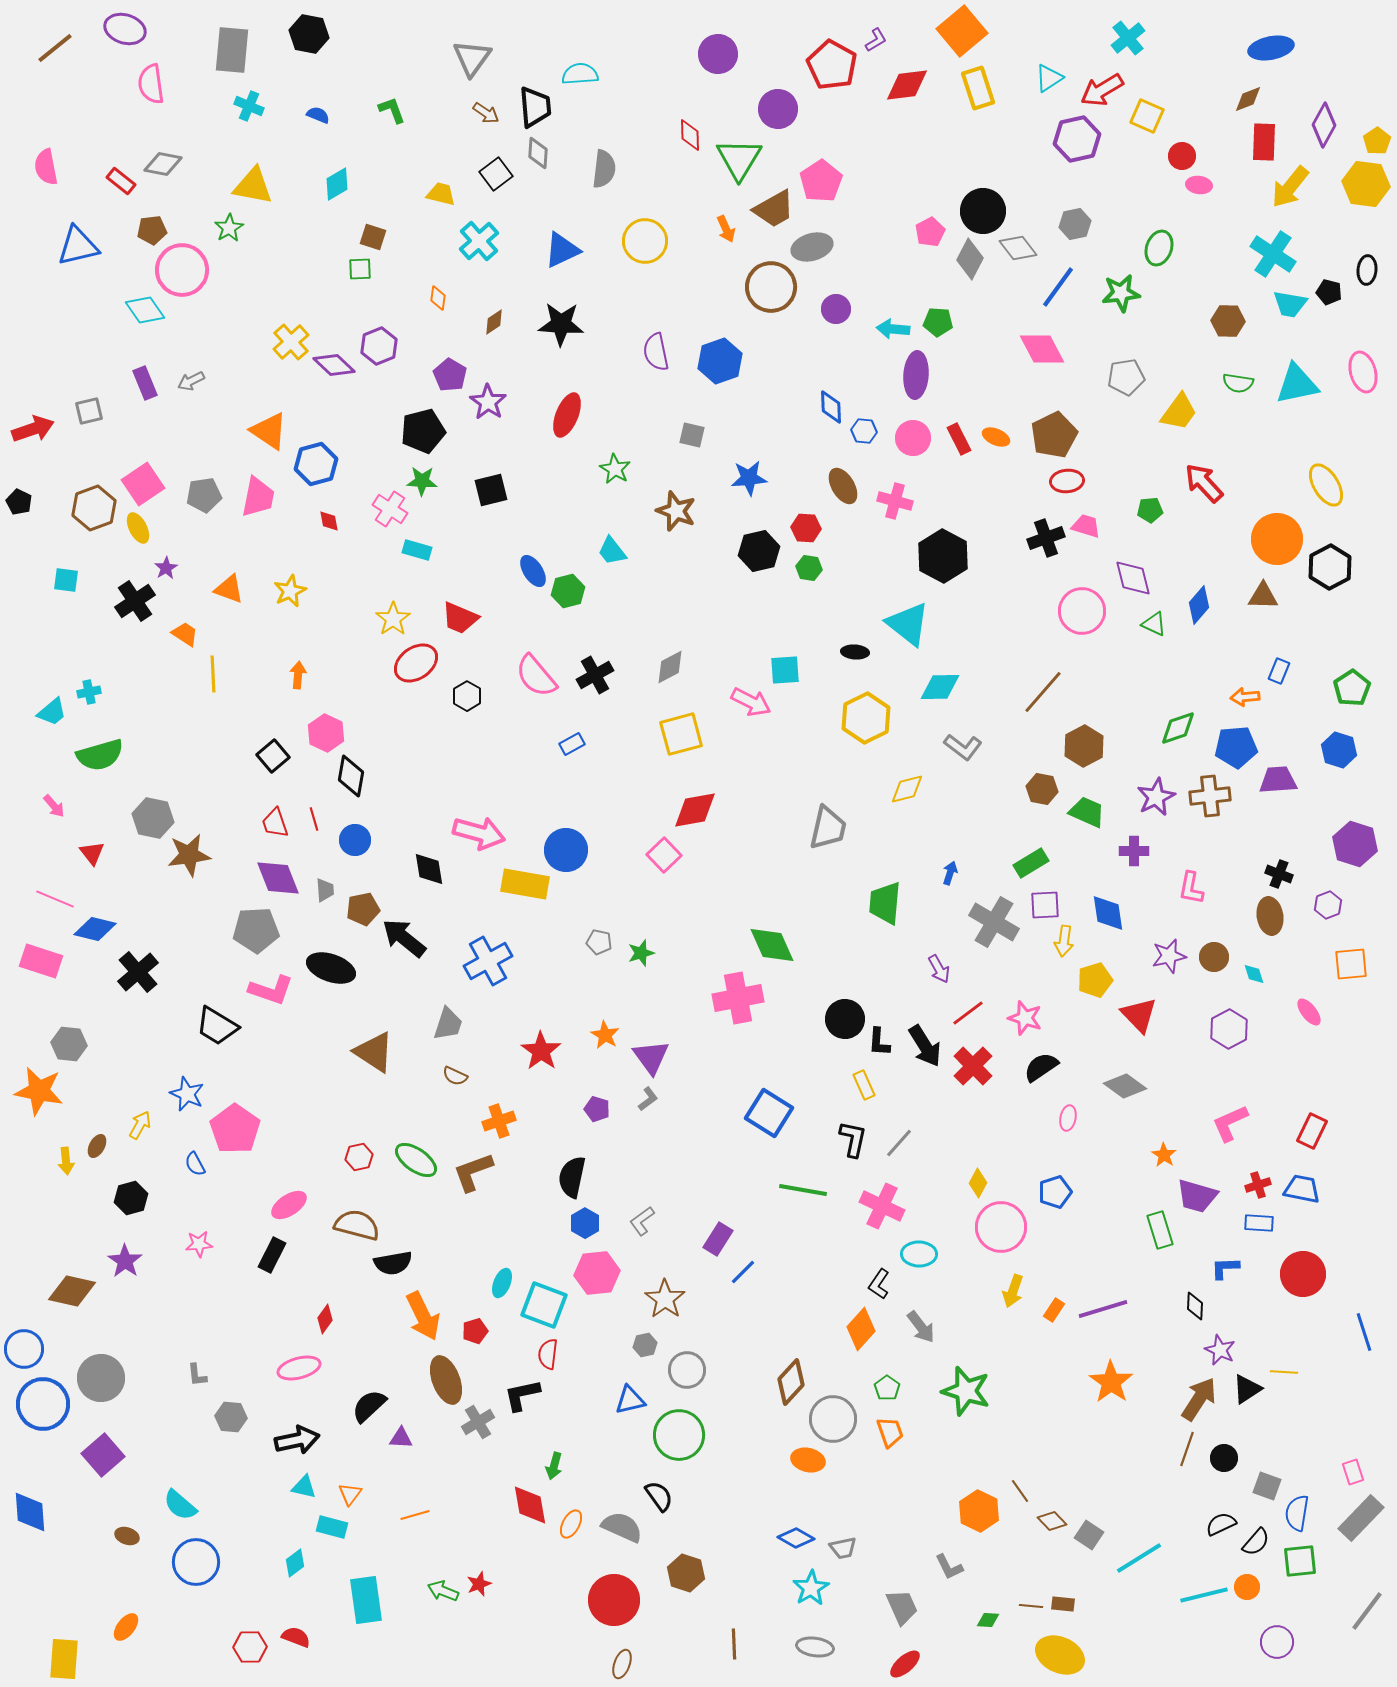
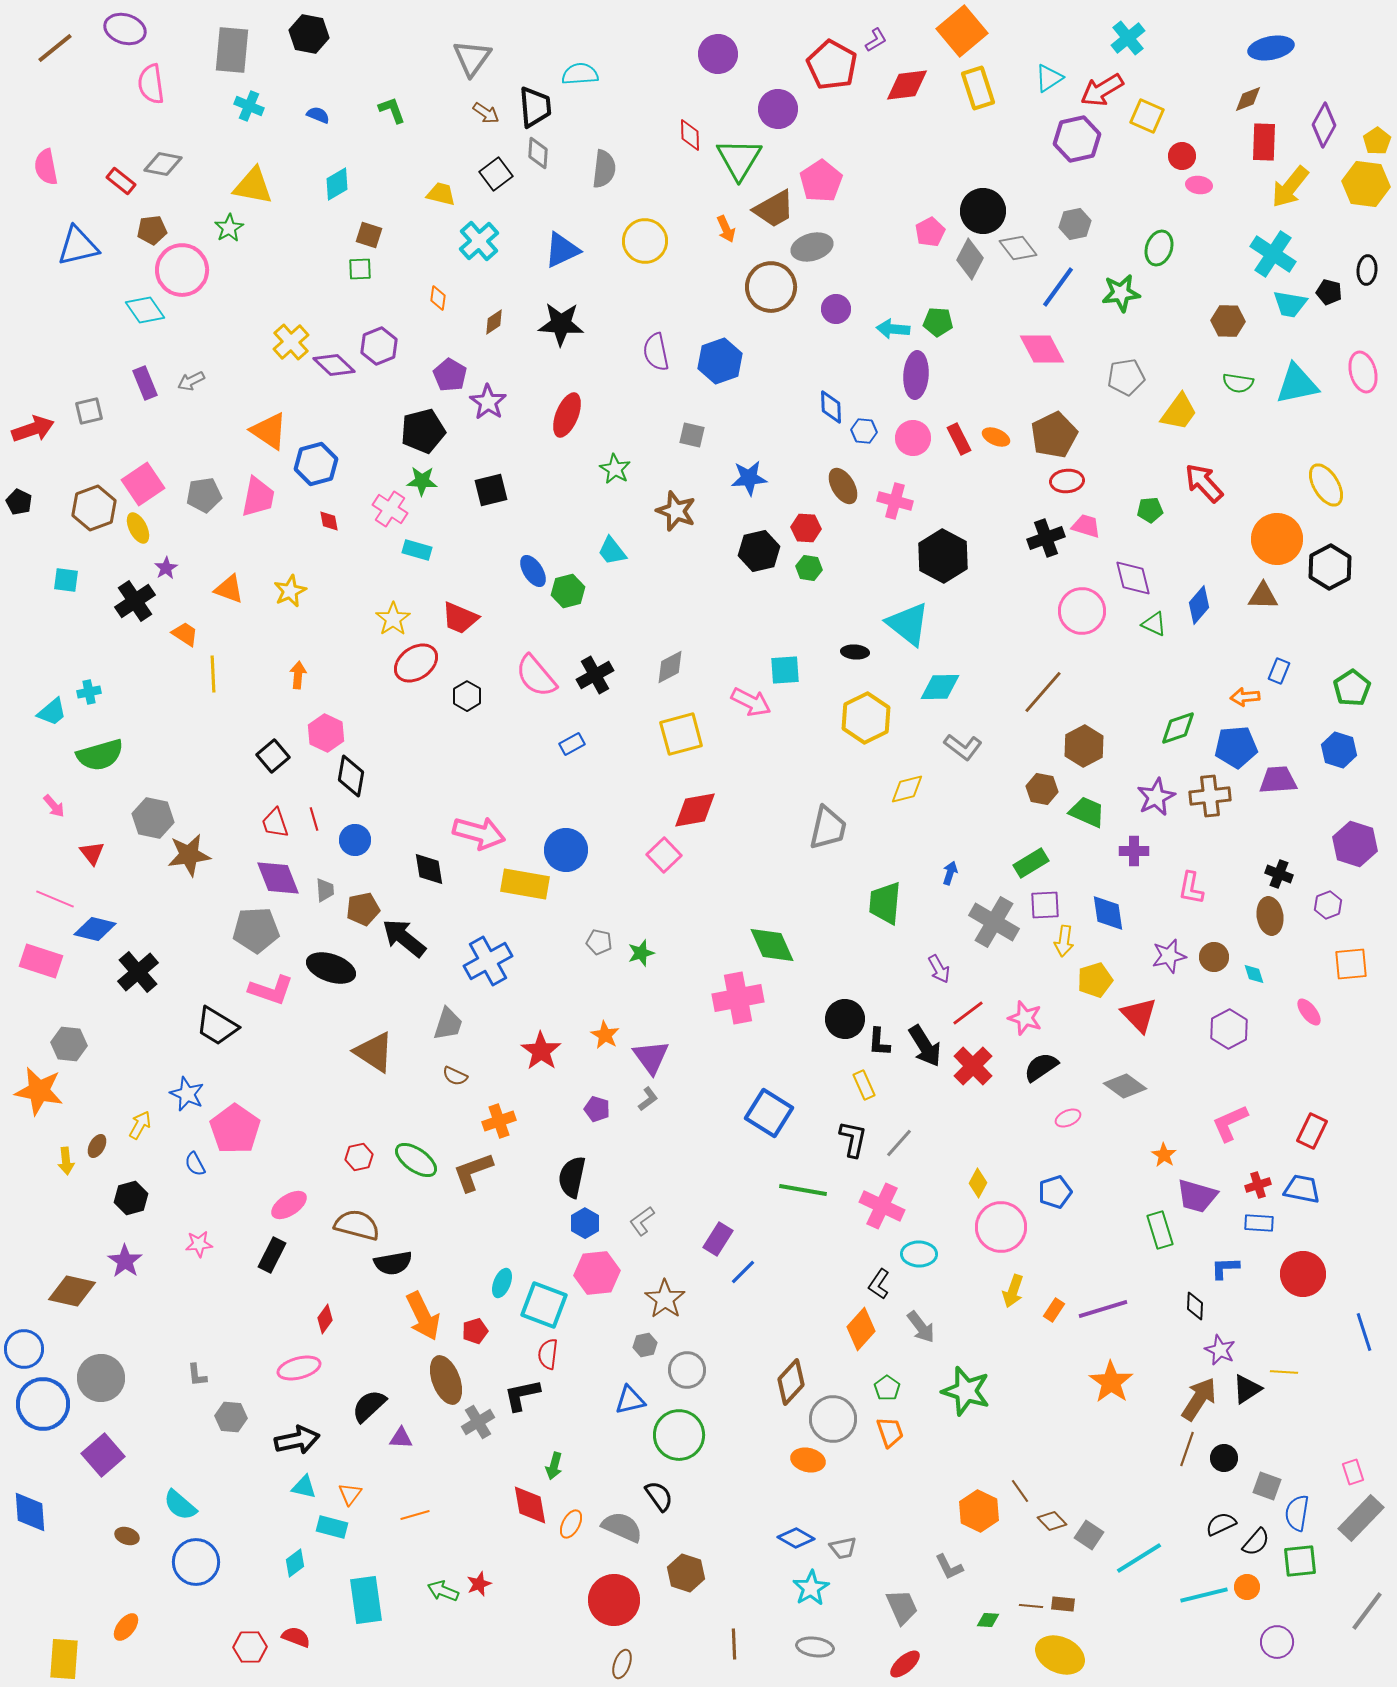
brown square at (373, 237): moved 4 px left, 2 px up
pink ellipse at (1068, 1118): rotated 55 degrees clockwise
